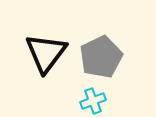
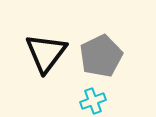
gray pentagon: moved 1 px up
